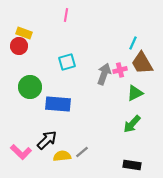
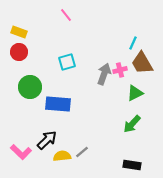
pink line: rotated 48 degrees counterclockwise
yellow rectangle: moved 5 px left, 1 px up
red circle: moved 6 px down
